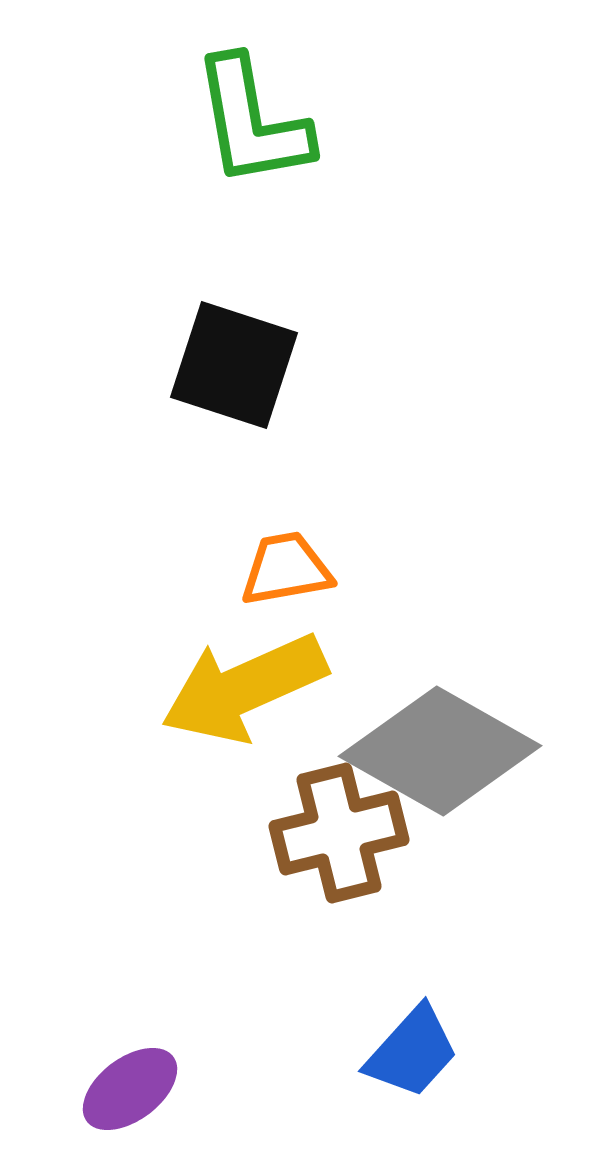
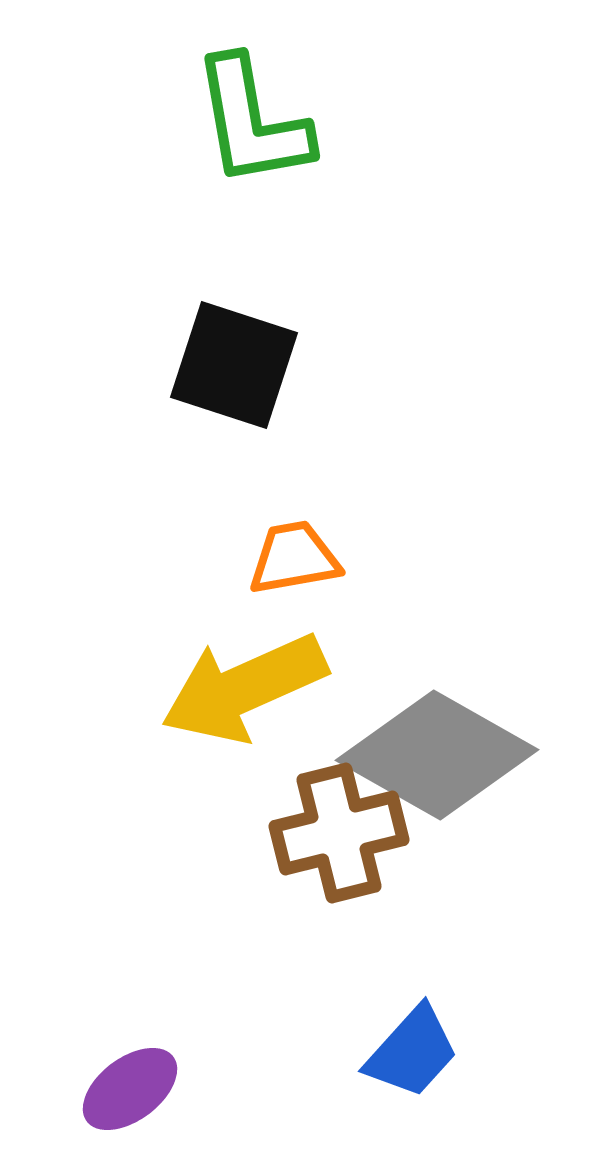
orange trapezoid: moved 8 px right, 11 px up
gray diamond: moved 3 px left, 4 px down
